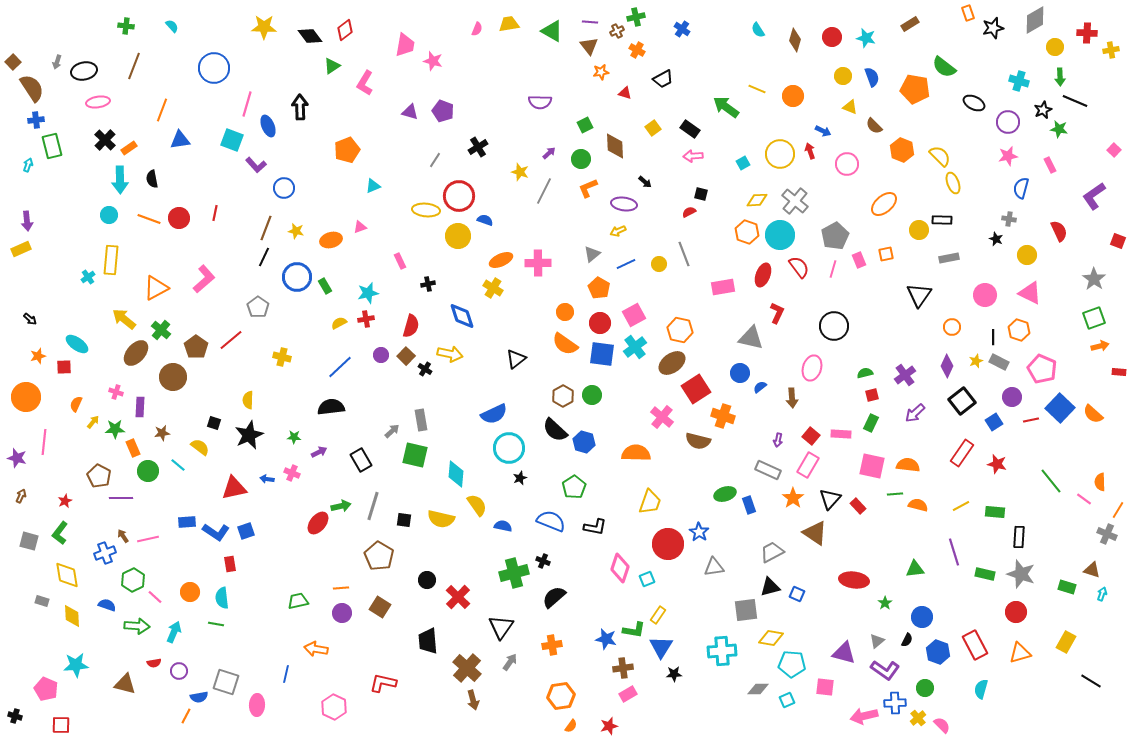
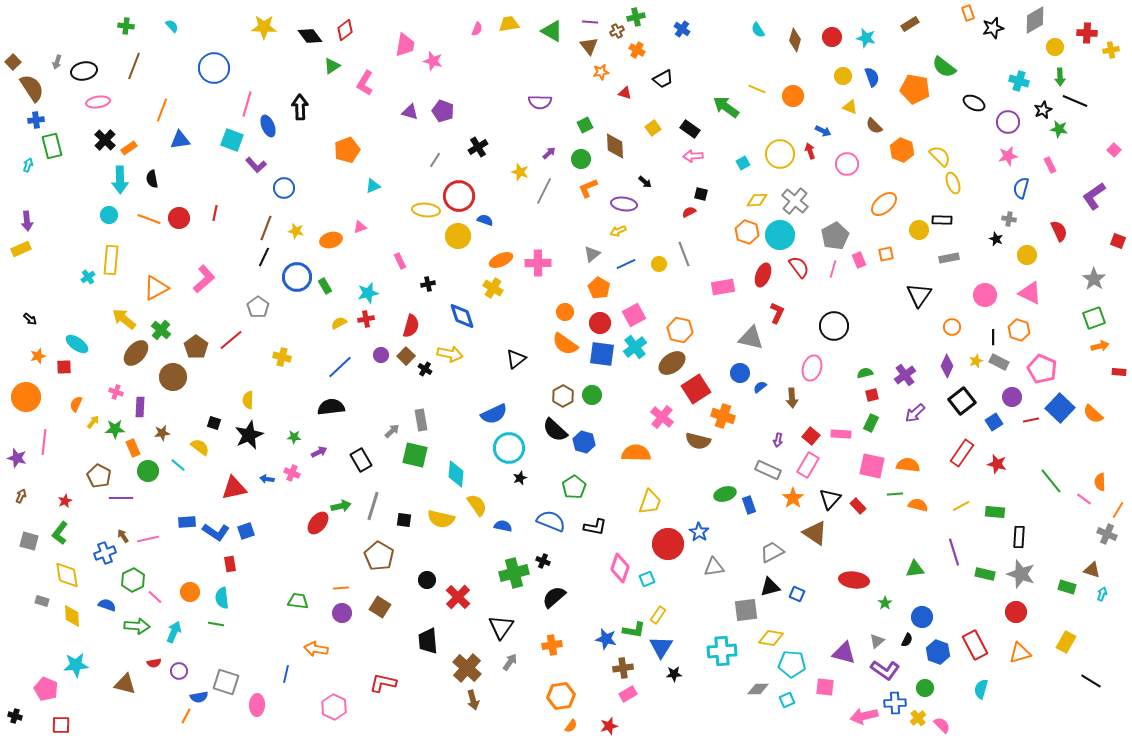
green trapezoid at (298, 601): rotated 20 degrees clockwise
